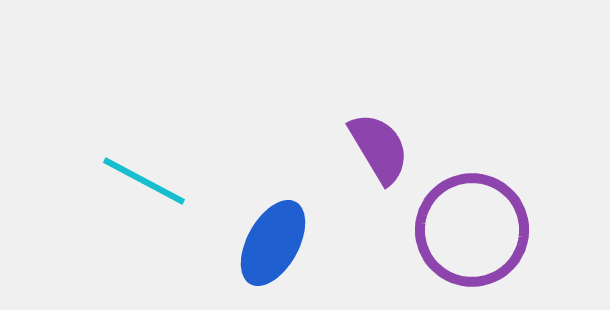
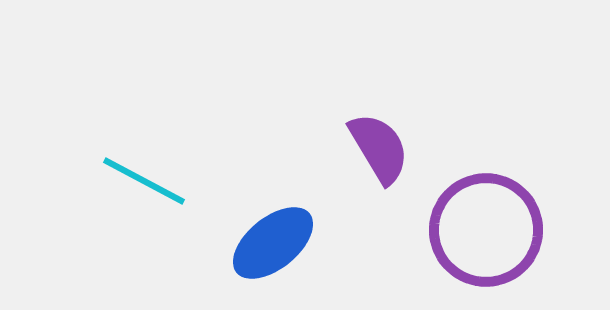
purple circle: moved 14 px right
blue ellipse: rotated 22 degrees clockwise
